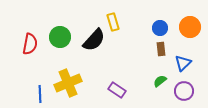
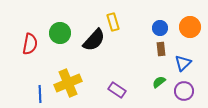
green circle: moved 4 px up
green semicircle: moved 1 px left, 1 px down
